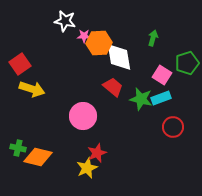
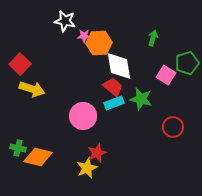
white diamond: moved 9 px down
red square: rotated 10 degrees counterclockwise
pink square: moved 4 px right
cyan rectangle: moved 47 px left, 5 px down
